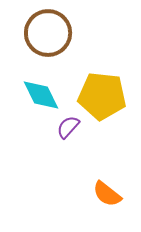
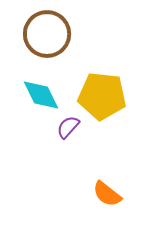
brown circle: moved 1 px left, 1 px down
